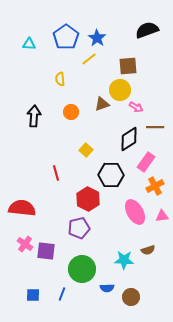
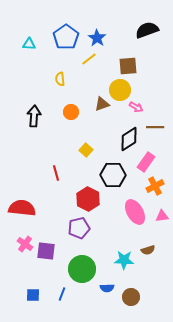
black hexagon: moved 2 px right
